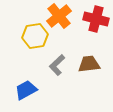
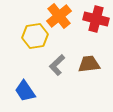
blue trapezoid: moved 1 px left, 1 px down; rotated 95 degrees counterclockwise
